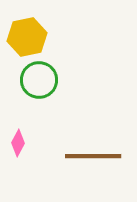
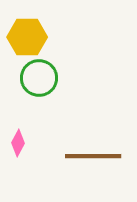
yellow hexagon: rotated 12 degrees clockwise
green circle: moved 2 px up
